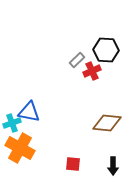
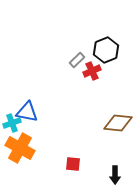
black hexagon: rotated 25 degrees counterclockwise
blue triangle: moved 2 px left
brown diamond: moved 11 px right
black arrow: moved 2 px right, 9 px down
